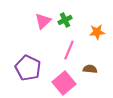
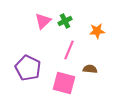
green cross: moved 1 px down
orange star: moved 1 px up
pink square: rotated 35 degrees counterclockwise
